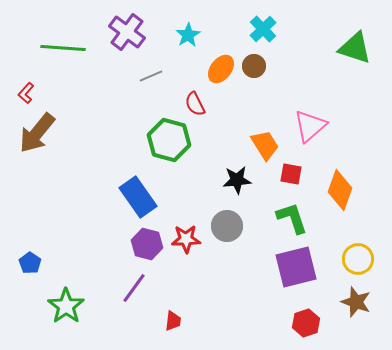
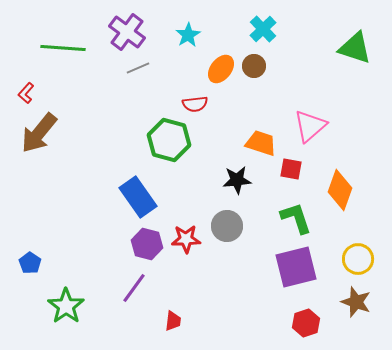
gray line: moved 13 px left, 8 px up
red semicircle: rotated 70 degrees counterclockwise
brown arrow: moved 2 px right
orange trapezoid: moved 4 px left, 2 px up; rotated 40 degrees counterclockwise
red square: moved 5 px up
green L-shape: moved 4 px right
